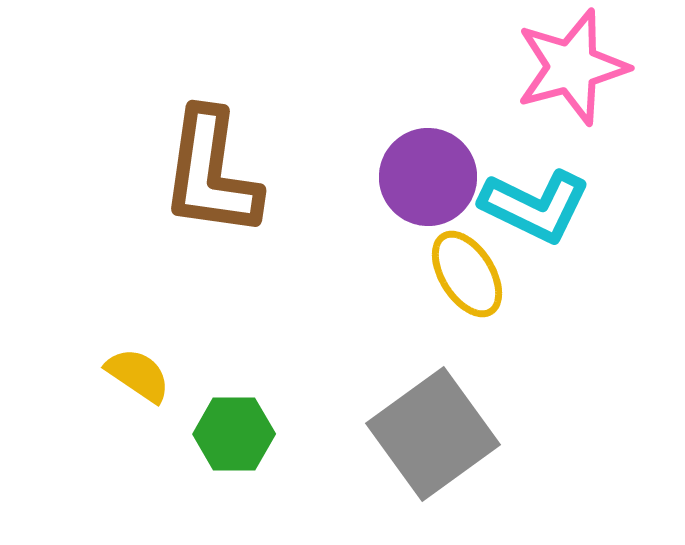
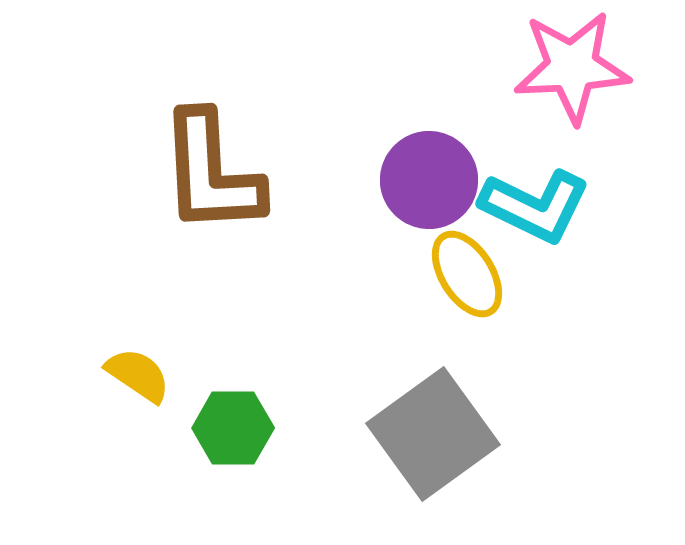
pink star: rotated 12 degrees clockwise
brown L-shape: rotated 11 degrees counterclockwise
purple circle: moved 1 px right, 3 px down
green hexagon: moved 1 px left, 6 px up
